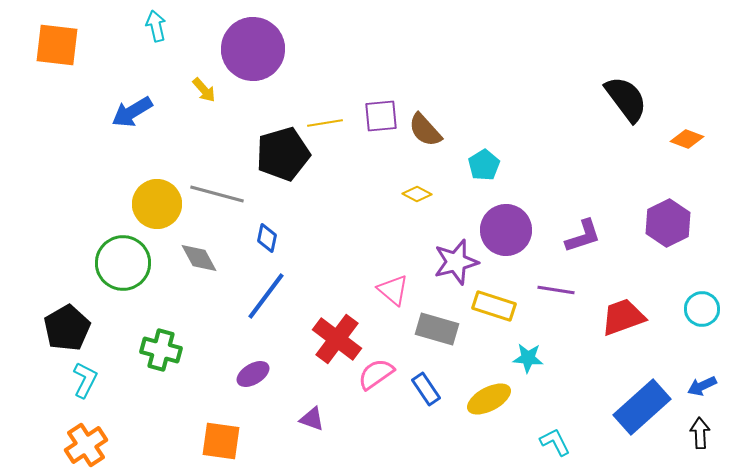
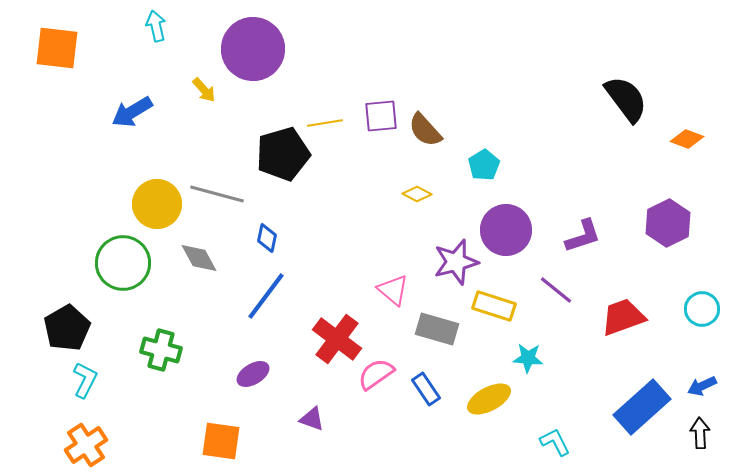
orange square at (57, 45): moved 3 px down
purple line at (556, 290): rotated 30 degrees clockwise
